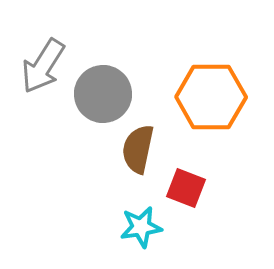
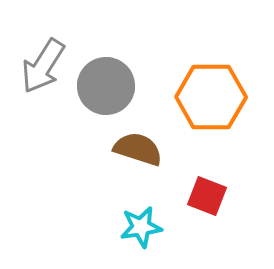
gray circle: moved 3 px right, 8 px up
brown semicircle: rotated 96 degrees clockwise
red square: moved 21 px right, 8 px down
